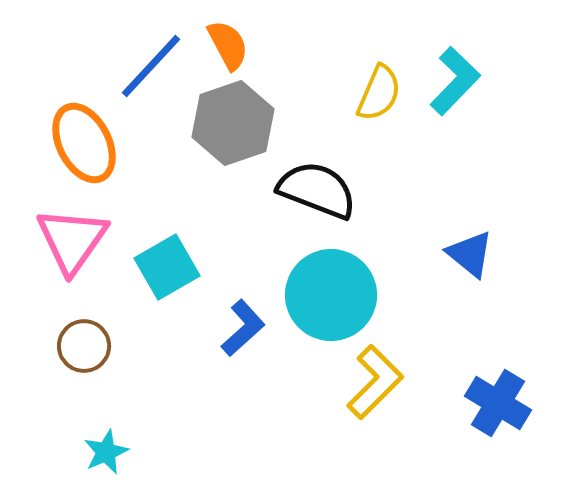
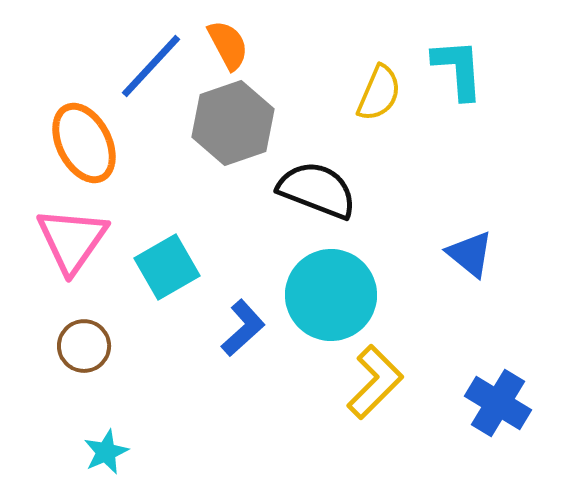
cyan L-shape: moved 3 px right, 12 px up; rotated 48 degrees counterclockwise
